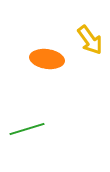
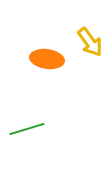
yellow arrow: moved 2 px down
